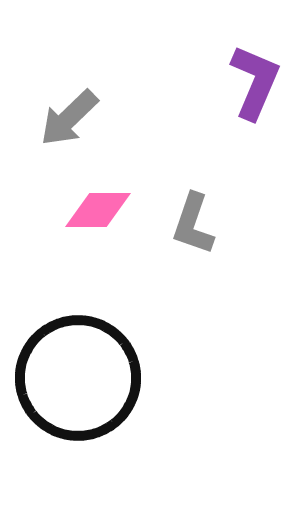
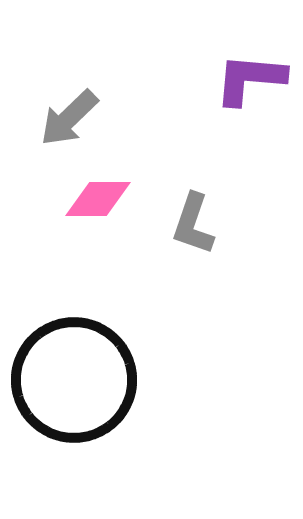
purple L-shape: moved 5 px left, 3 px up; rotated 108 degrees counterclockwise
pink diamond: moved 11 px up
black circle: moved 4 px left, 2 px down
